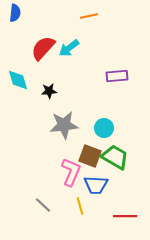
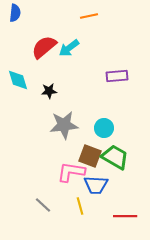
red semicircle: moved 1 px right, 1 px up; rotated 8 degrees clockwise
pink L-shape: rotated 104 degrees counterclockwise
